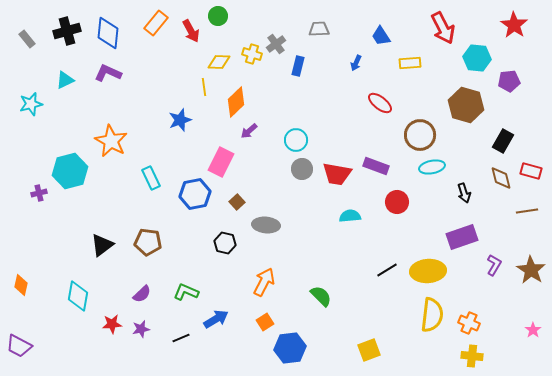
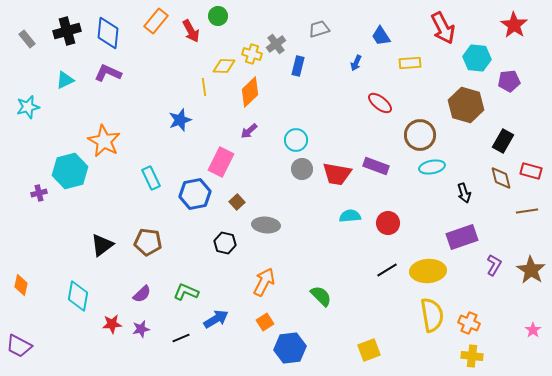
orange rectangle at (156, 23): moved 2 px up
gray trapezoid at (319, 29): rotated 15 degrees counterclockwise
yellow diamond at (219, 62): moved 5 px right, 4 px down
orange diamond at (236, 102): moved 14 px right, 10 px up
cyan star at (31, 104): moved 3 px left, 3 px down
orange star at (111, 141): moved 7 px left
red circle at (397, 202): moved 9 px left, 21 px down
yellow semicircle at (432, 315): rotated 16 degrees counterclockwise
